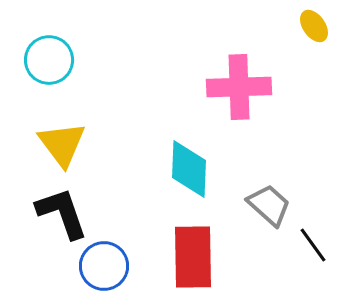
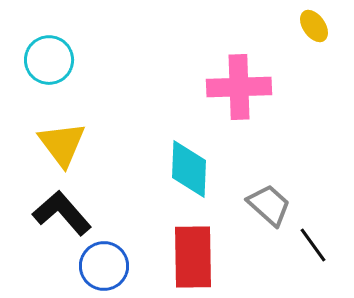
black L-shape: rotated 22 degrees counterclockwise
